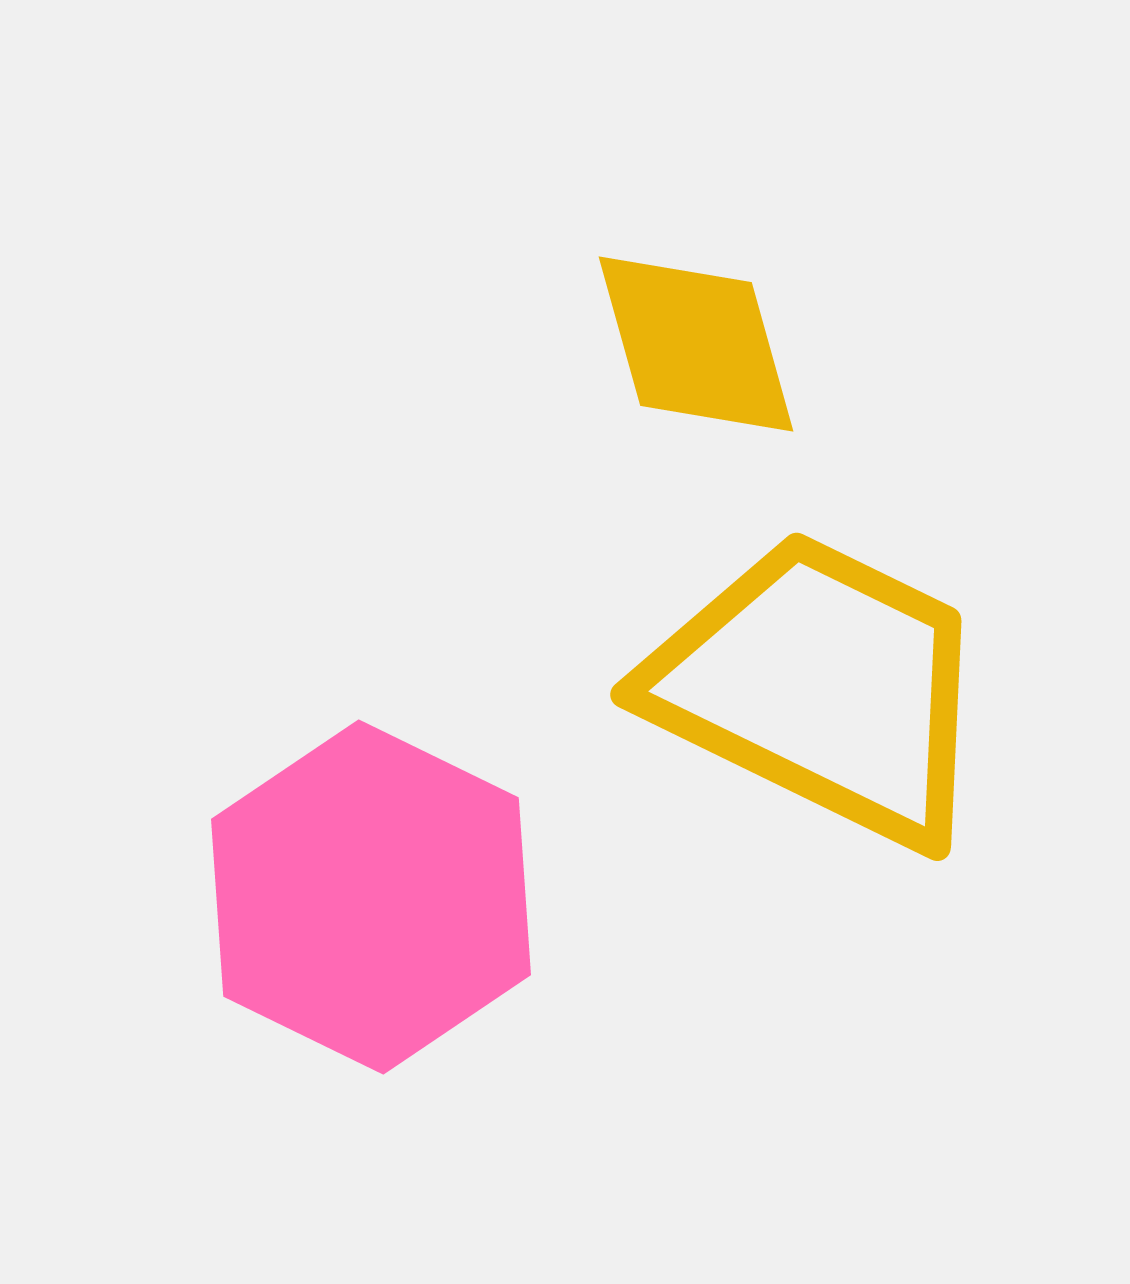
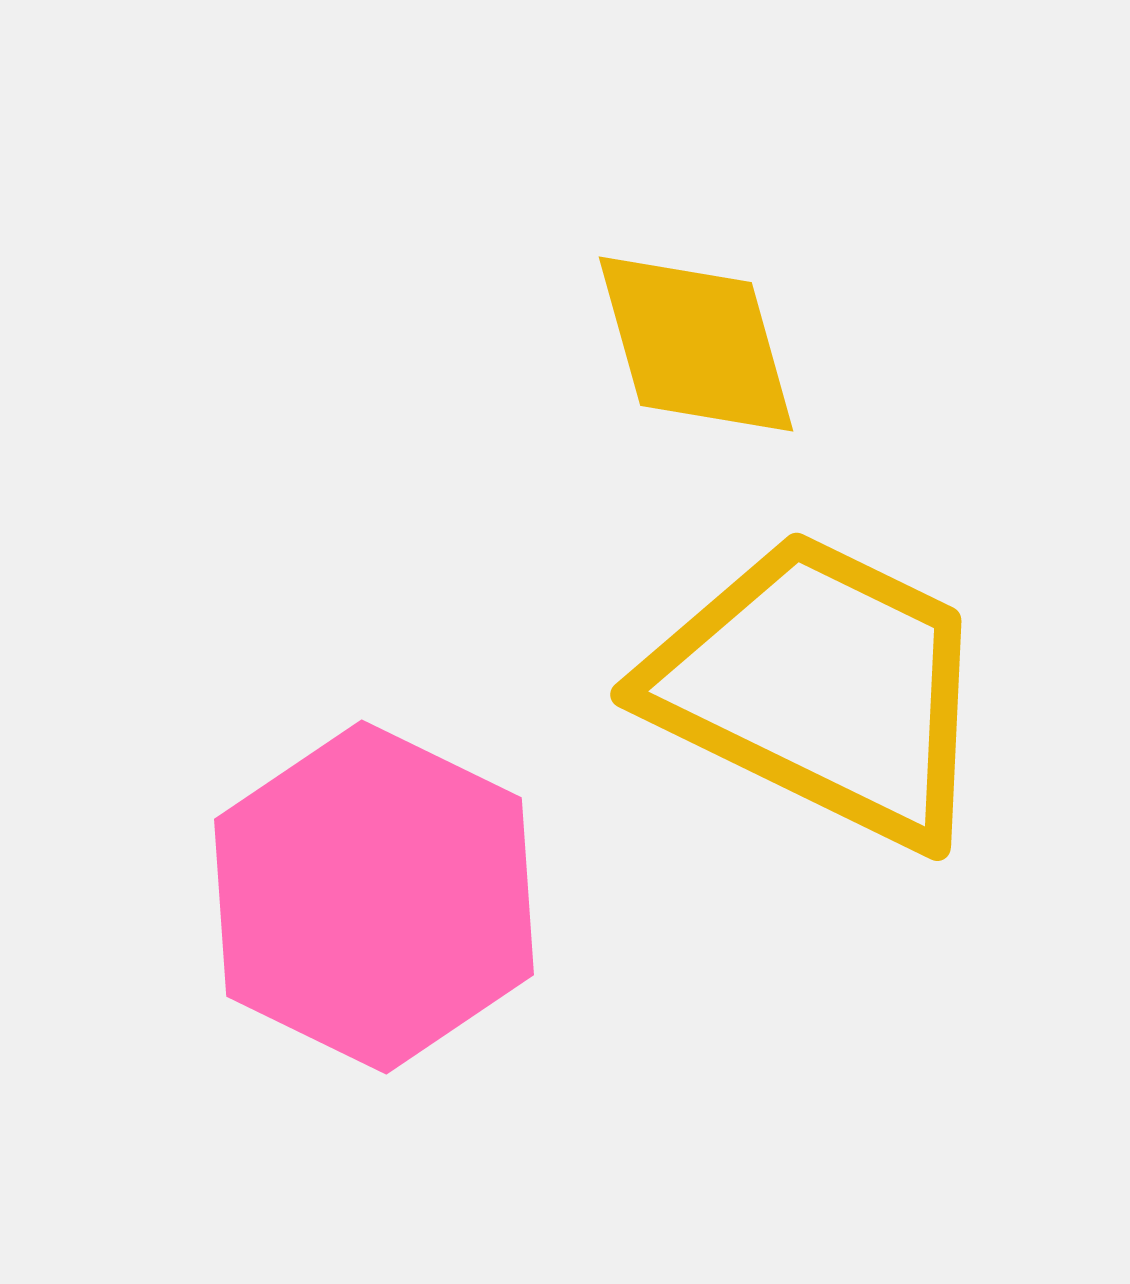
pink hexagon: moved 3 px right
